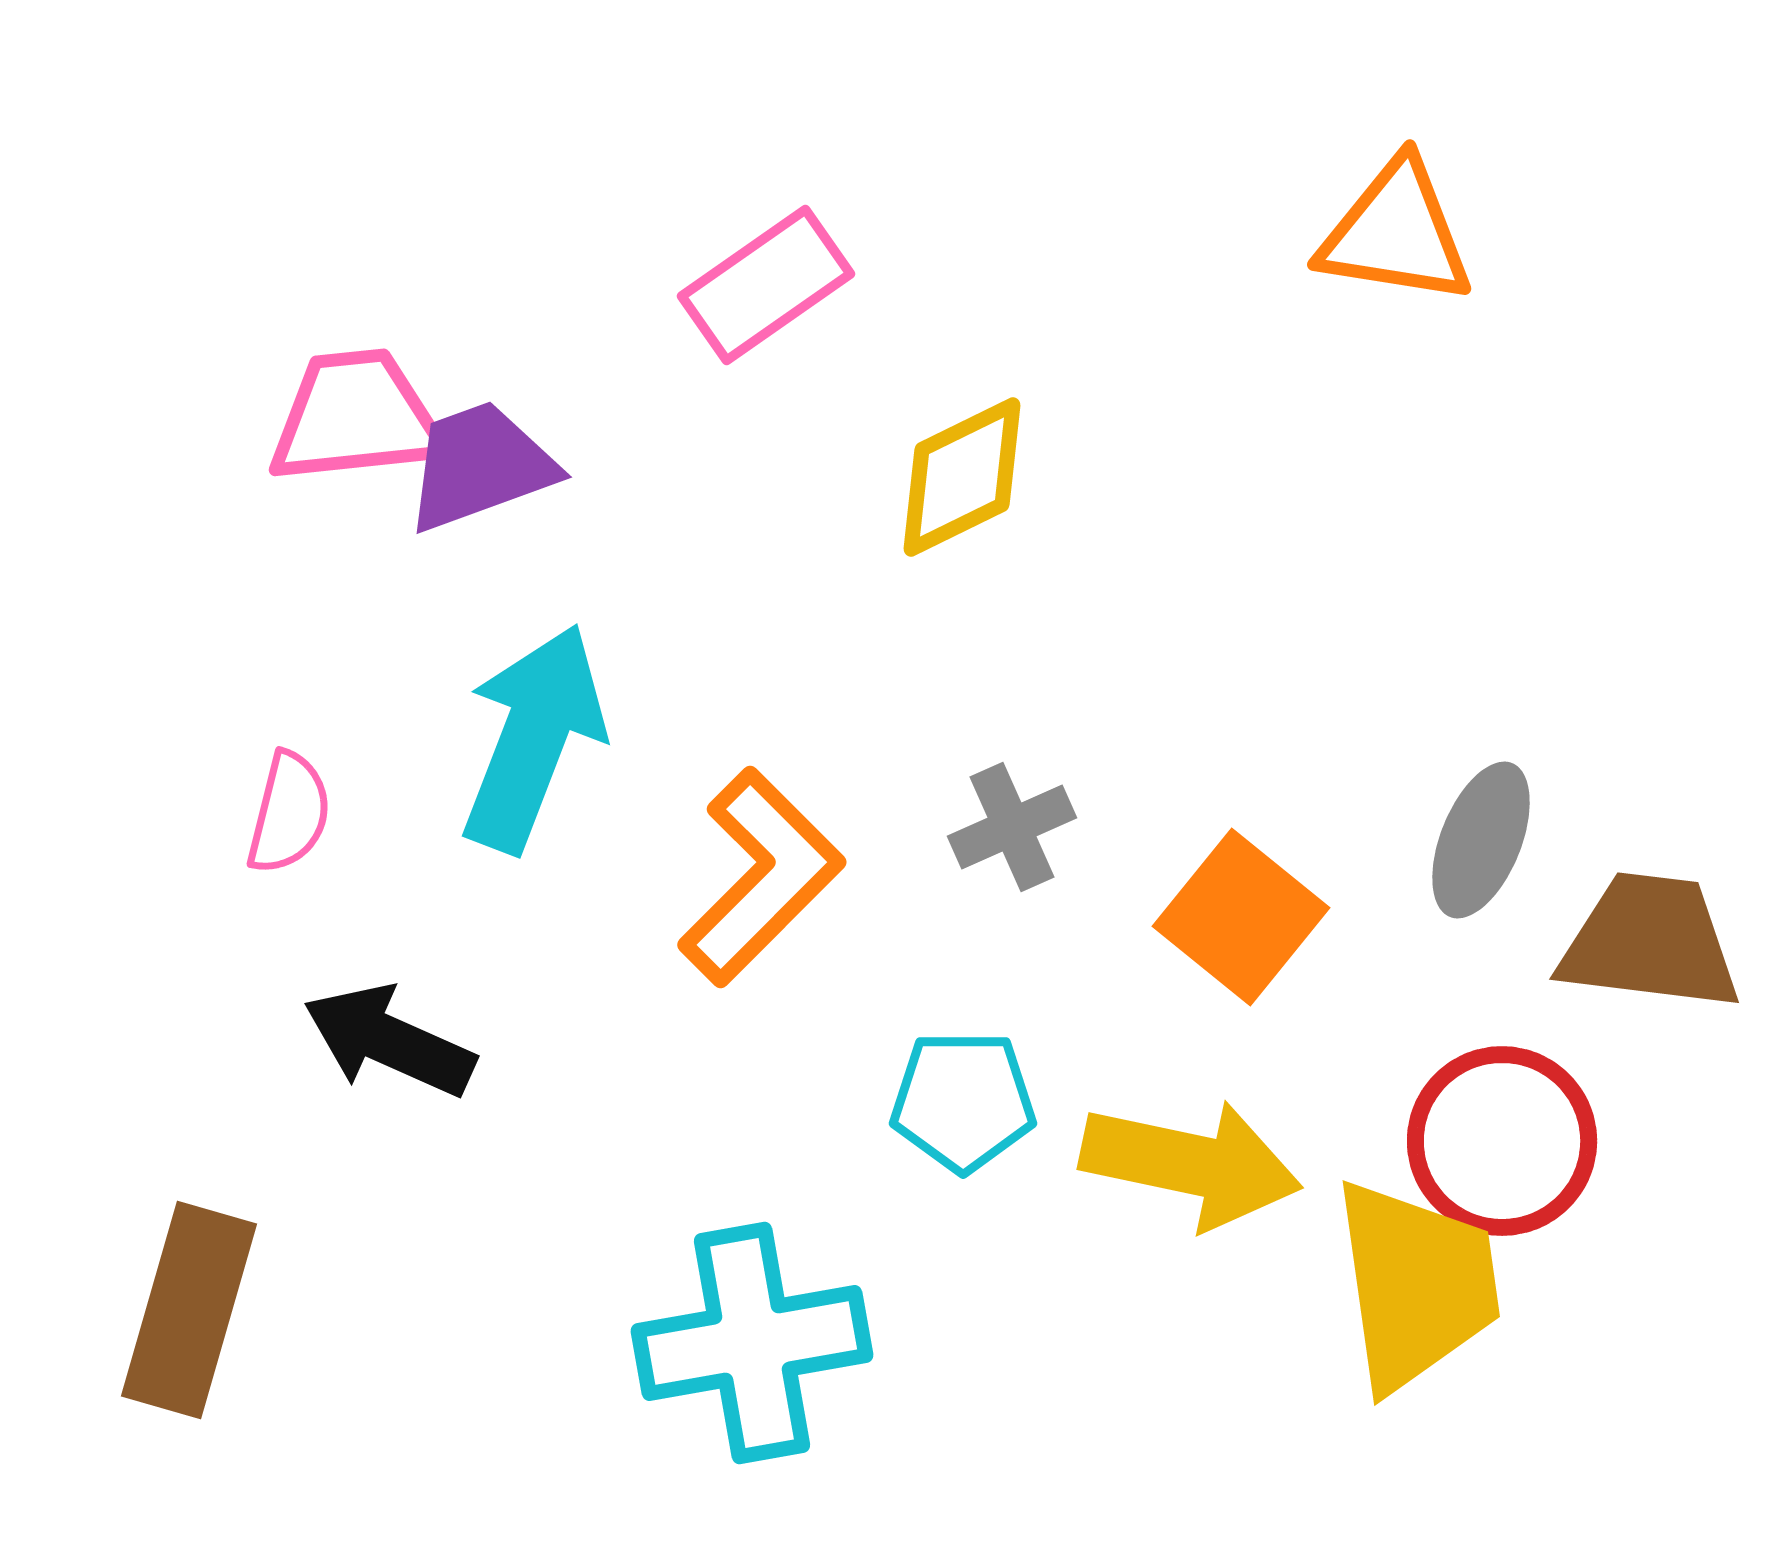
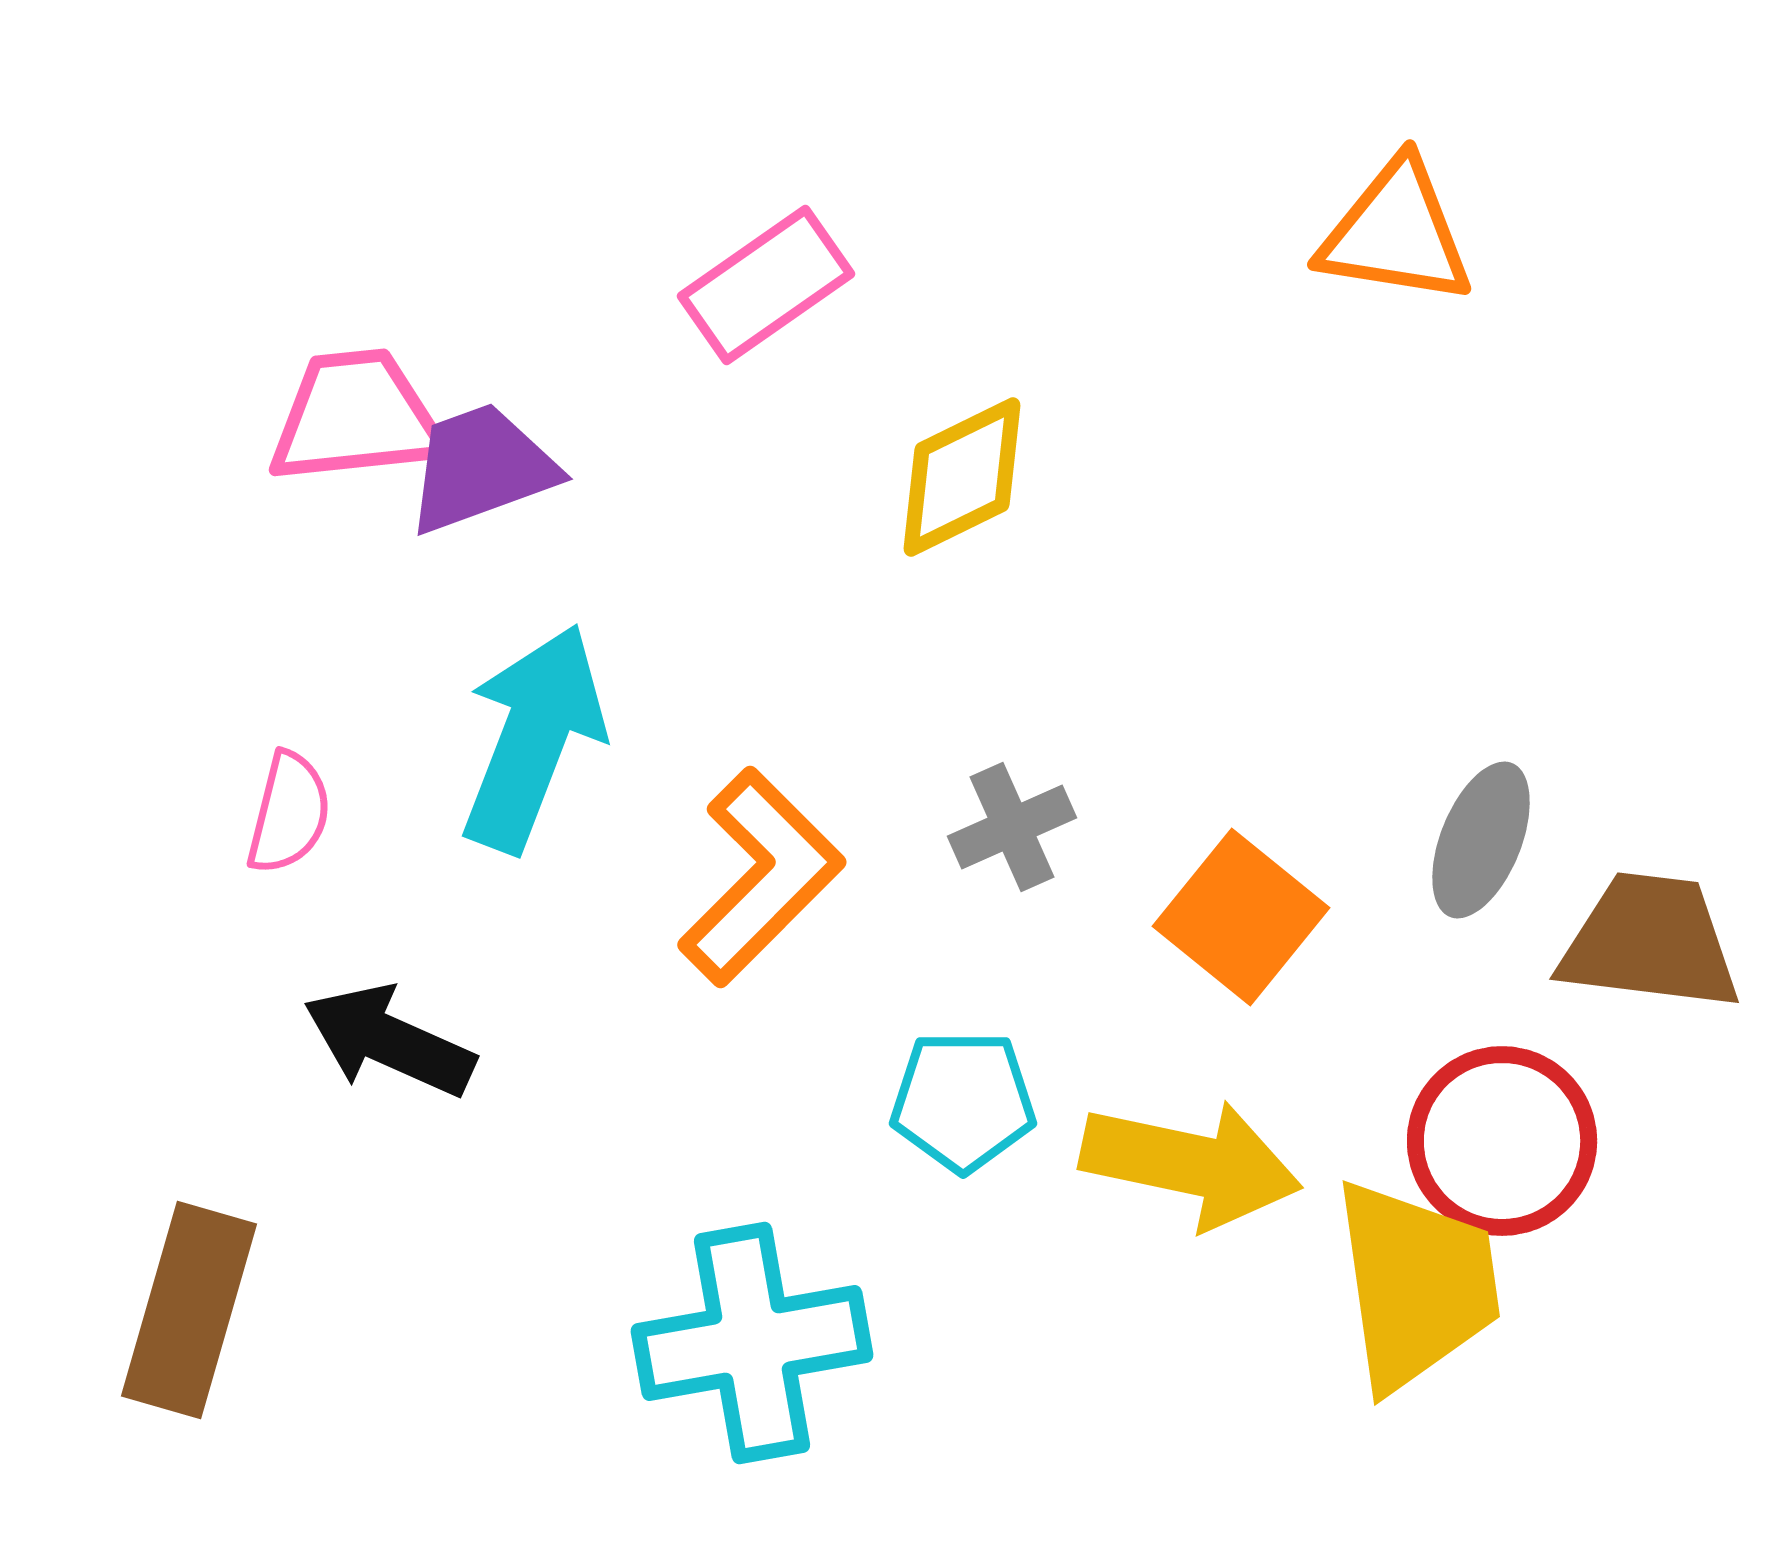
purple trapezoid: moved 1 px right, 2 px down
